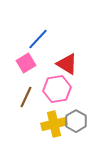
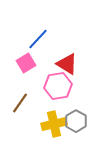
pink hexagon: moved 1 px right, 3 px up
brown line: moved 6 px left, 6 px down; rotated 10 degrees clockwise
